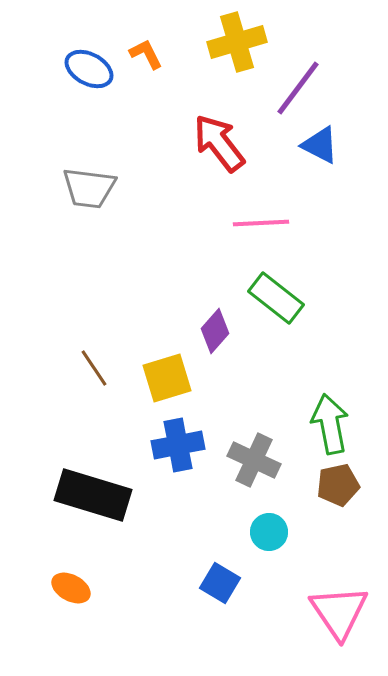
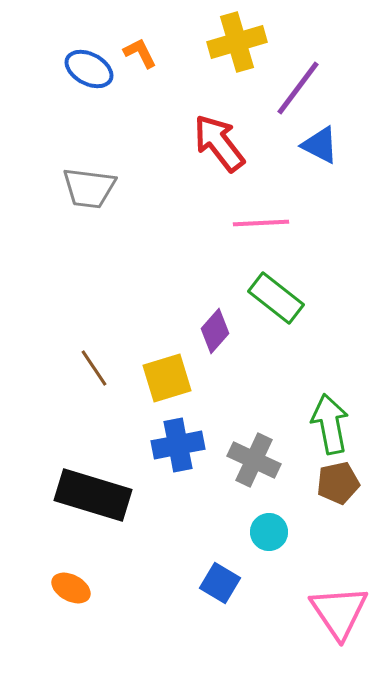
orange L-shape: moved 6 px left, 1 px up
brown pentagon: moved 2 px up
